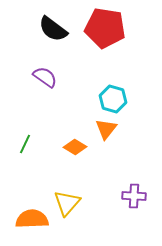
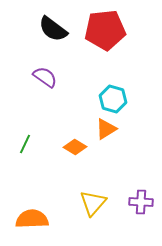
red pentagon: moved 2 px down; rotated 15 degrees counterclockwise
orange triangle: rotated 20 degrees clockwise
purple cross: moved 7 px right, 6 px down
yellow triangle: moved 26 px right
